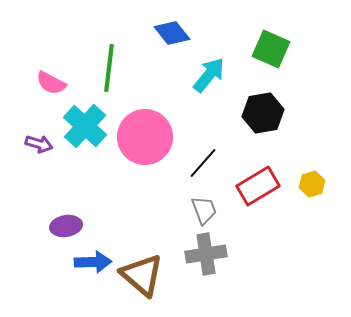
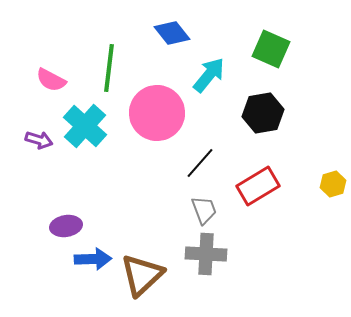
pink semicircle: moved 3 px up
pink circle: moved 12 px right, 24 px up
purple arrow: moved 4 px up
black line: moved 3 px left
yellow hexagon: moved 21 px right
gray cross: rotated 12 degrees clockwise
blue arrow: moved 3 px up
brown triangle: rotated 36 degrees clockwise
